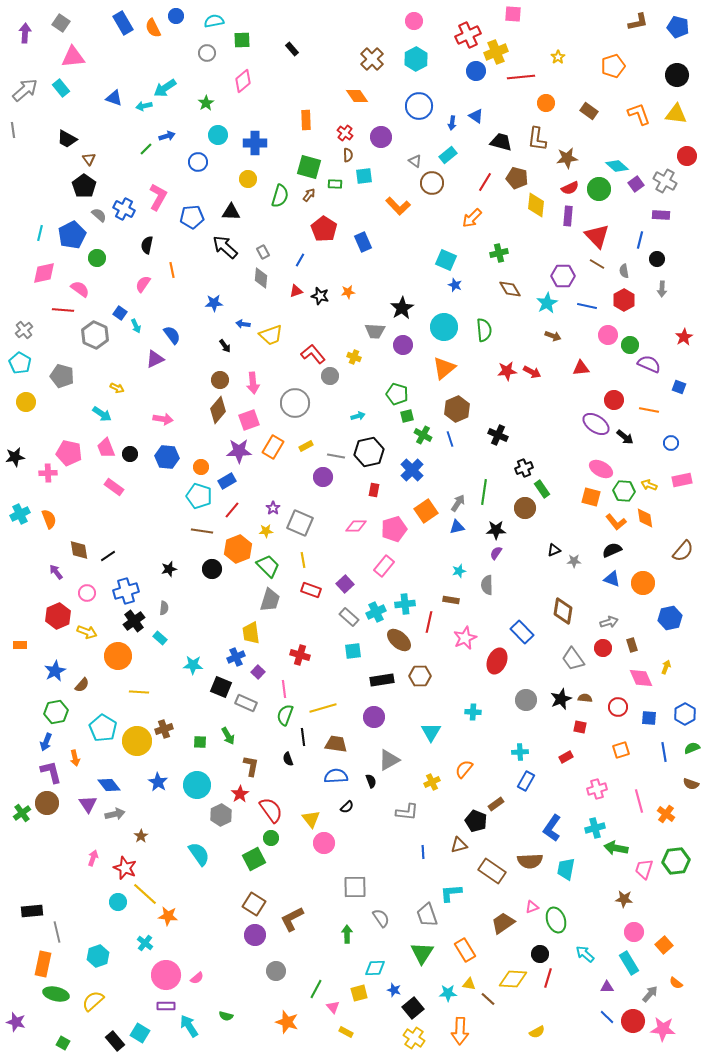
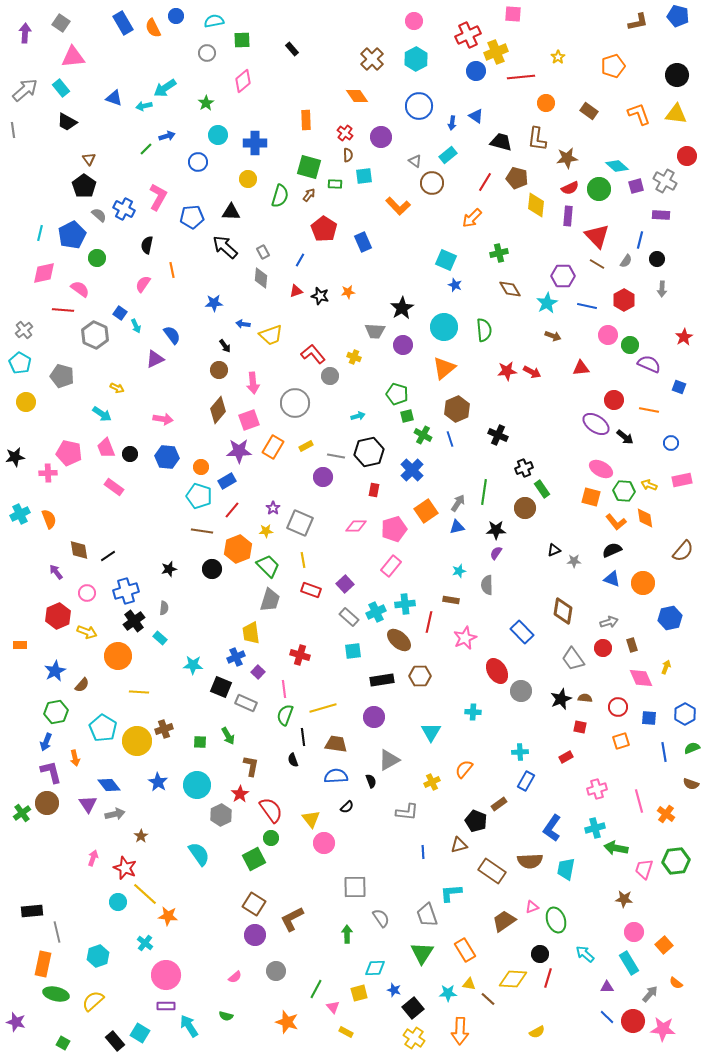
blue pentagon at (678, 27): moved 11 px up
black trapezoid at (67, 139): moved 17 px up
purple square at (636, 184): moved 2 px down; rotated 21 degrees clockwise
gray semicircle at (624, 271): moved 2 px right, 10 px up; rotated 136 degrees counterclockwise
brown circle at (220, 380): moved 1 px left, 10 px up
pink rectangle at (384, 566): moved 7 px right
red ellipse at (497, 661): moved 10 px down; rotated 55 degrees counterclockwise
gray circle at (526, 700): moved 5 px left, 9 px up
orange square at (621, 750): moved 9 px up
black semicircle at (288, 759): moved 5 px right, 1 px down
brown rectangle at (496, 804): moved 3 px right
brown trapezoid at (503, 923): moved 1 px right, 2 px up
pink semicircle at (197, 978): moved 38 px right, 1 px up
